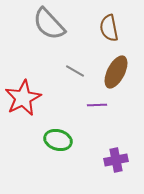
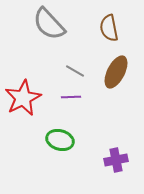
purple line: moved 26 px left, 8 px up
green ellipse: moved 2 px right
